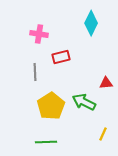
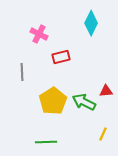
pink cross: rotated 18 degrees clockwise
gray line: moved 13 px left
red triangle: moved 8 px down
yellow pentagon: moved 2 px right, 5 px up
